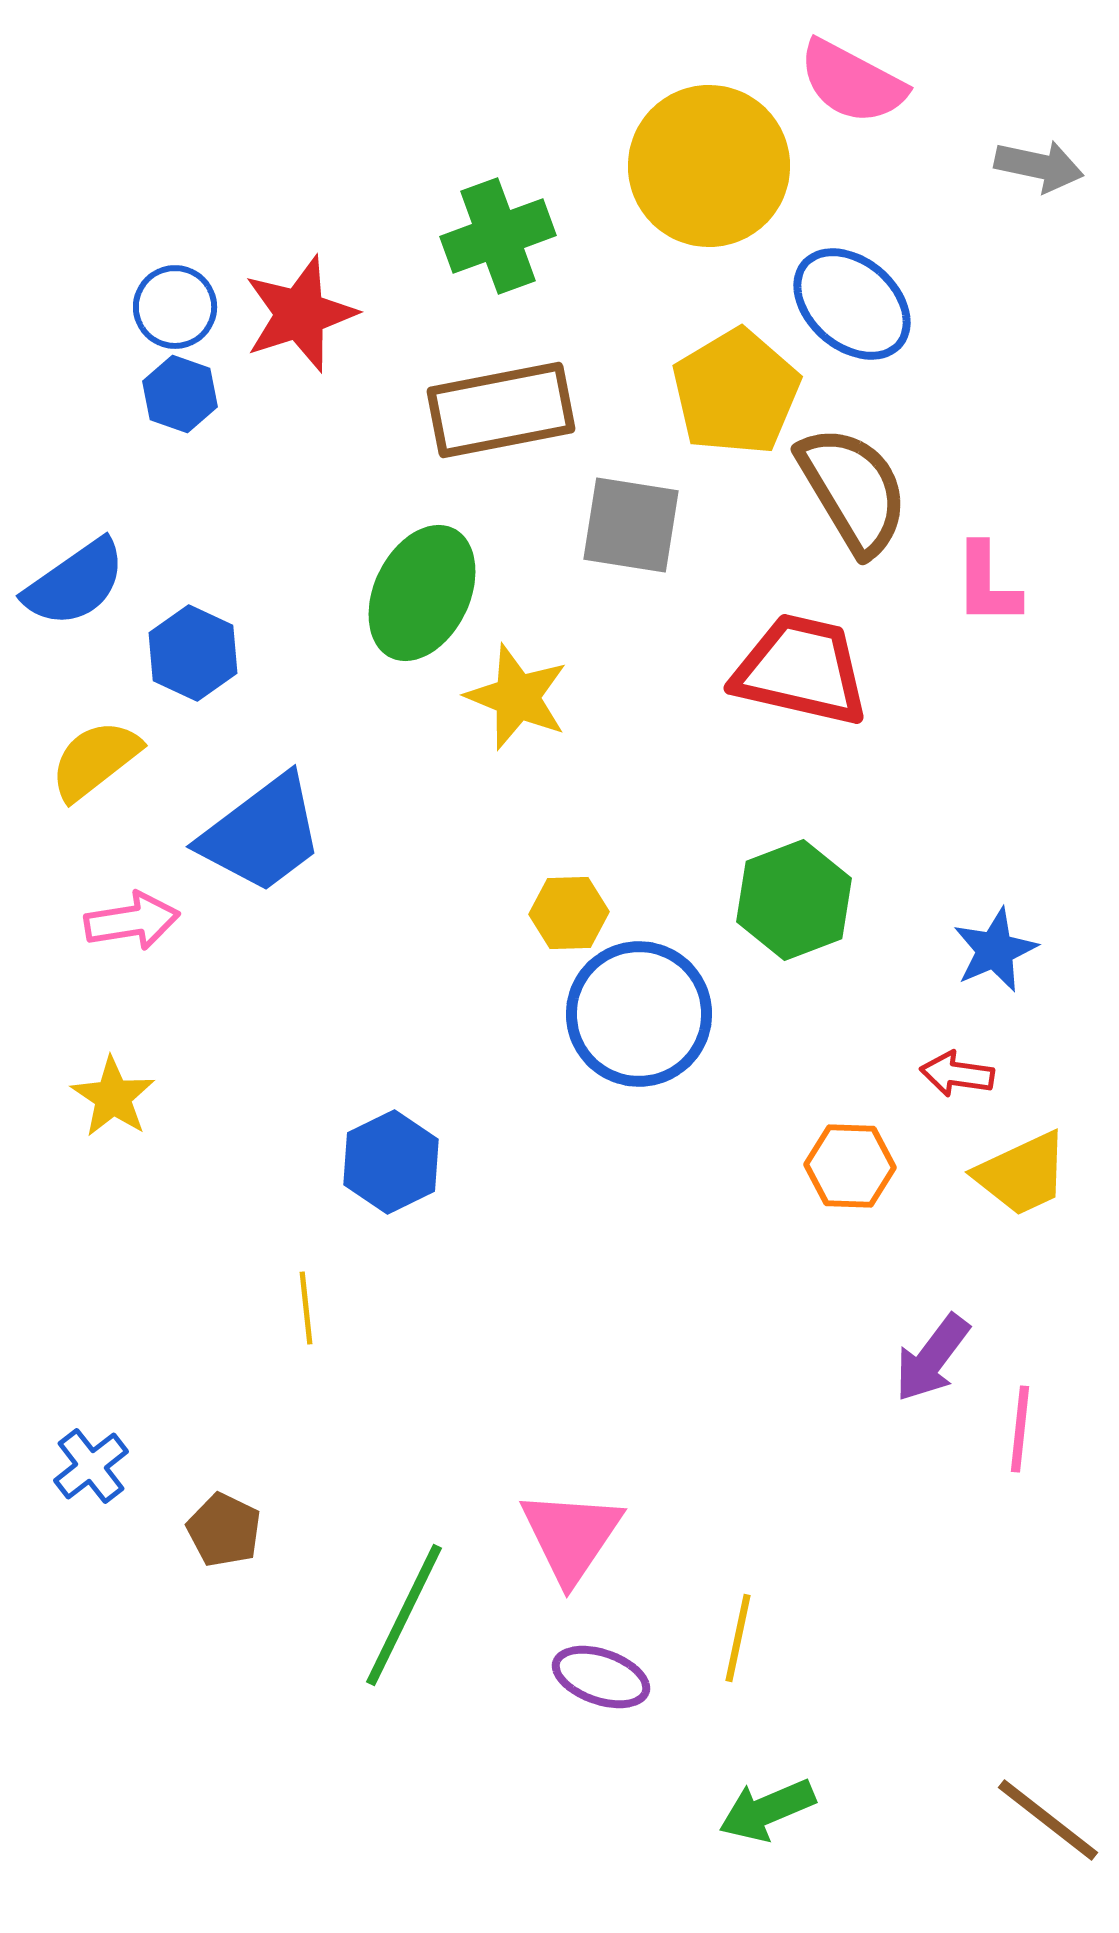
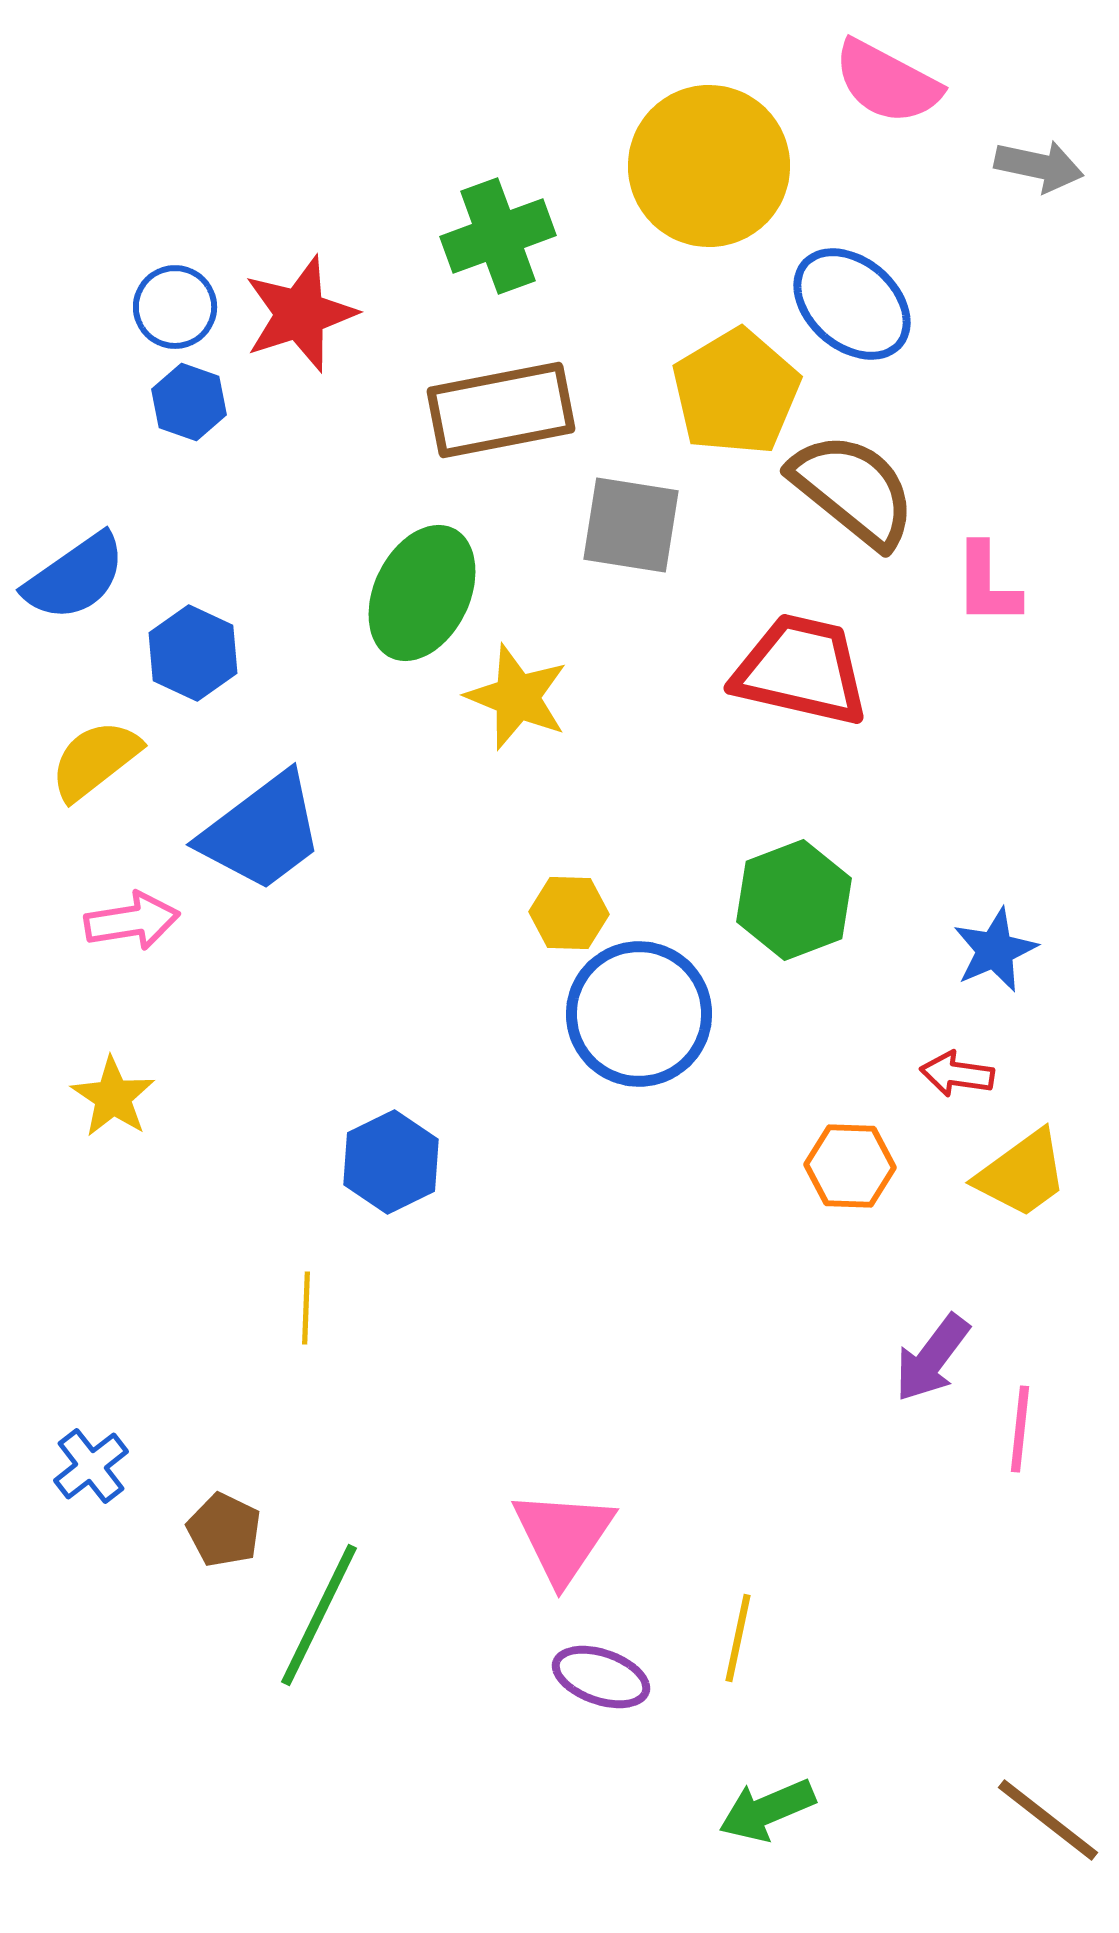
pink semicircle at (852, 82): moved 35 px right
blue hexagon at (180, 394): moved 9 px right, 8 px down
brown semicircle at (853, 490): rotated 20 degrees counterclockwise
blue semicircle at (75, 583): moved 6 px up
blue trapezoid at (262, 834): moved 2 px up
yellow hexagon at (569, 913): rotated 4 degrees clockwise
yellow trapezoid at (1022, 1174): rotated 11 degrees counterclockwise
yellow line at (306, 1308): rotated 8 degrees clockwise
pink triangle at (571, 1536): moved 8 px left
green line at (404, 1615): moved 85 px left
